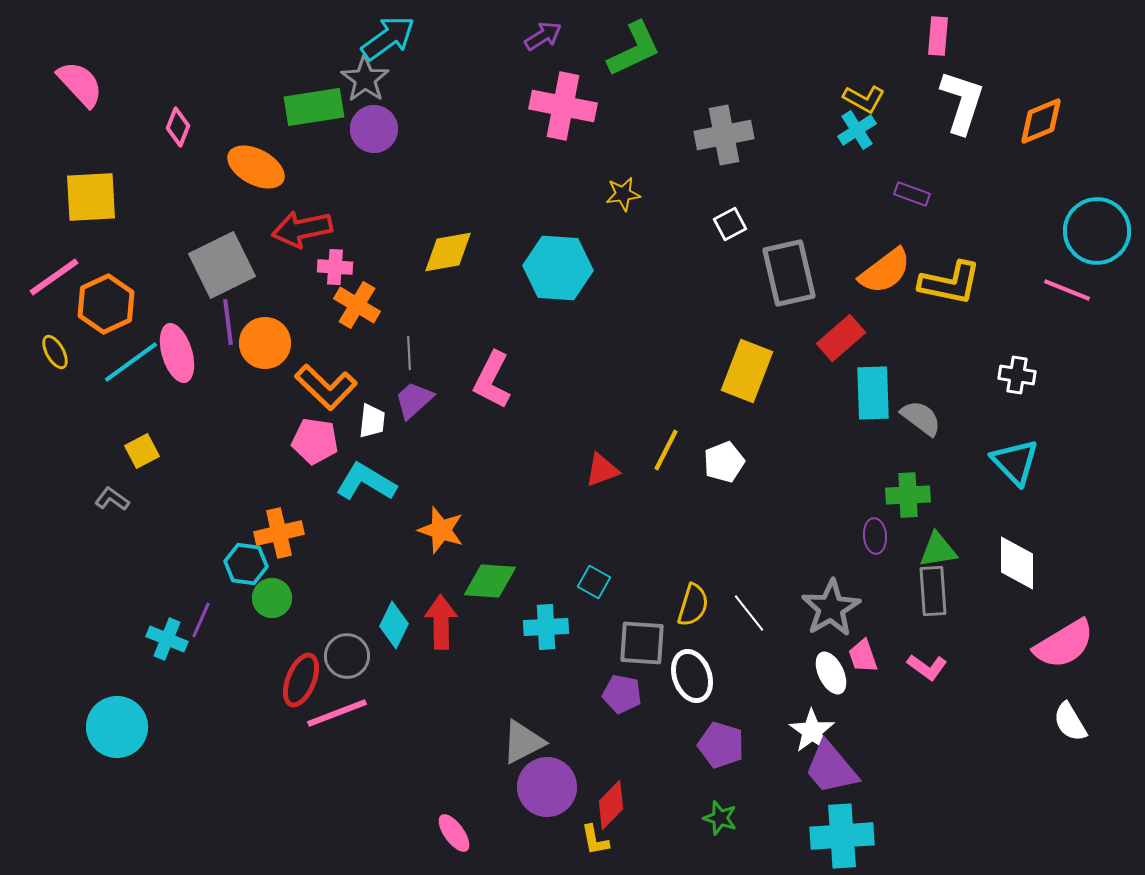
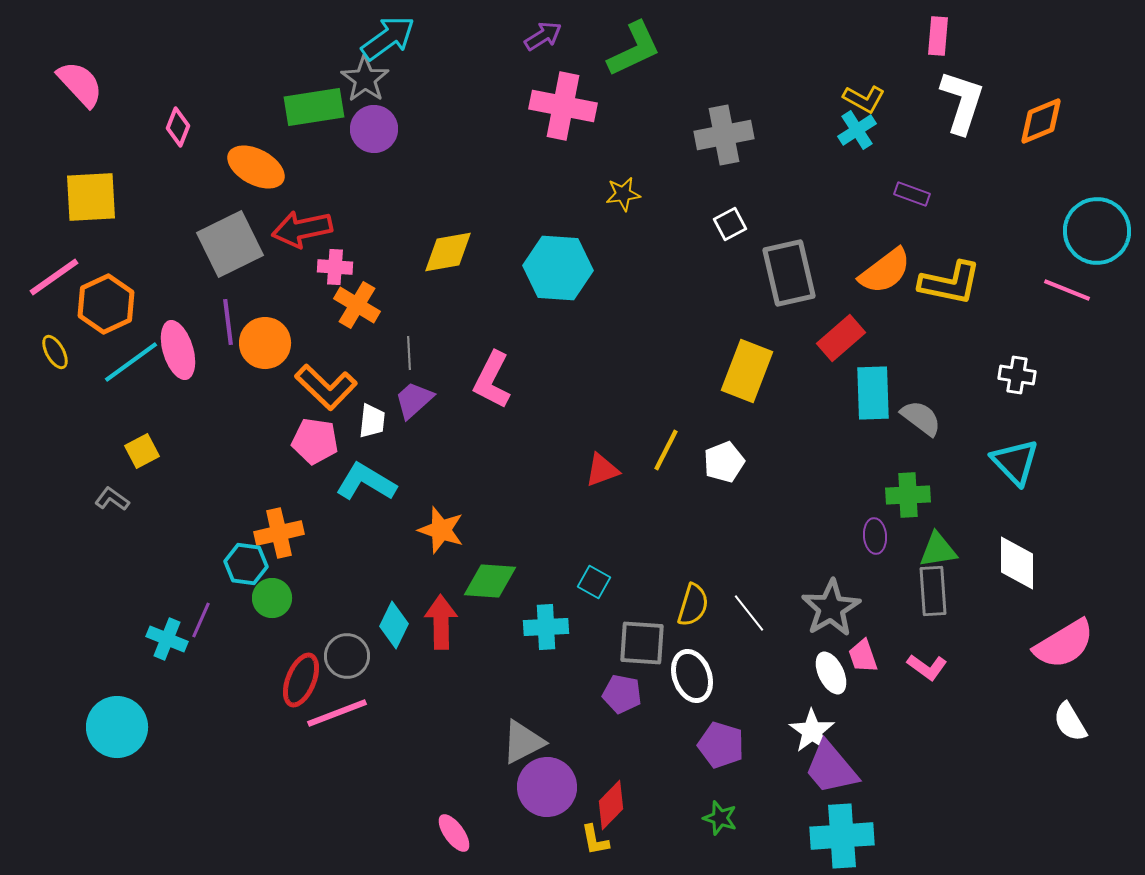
gray square at (222, 265): moved 8 px right, 21 px up
pink ellipse at (177, 353): moved 1 px right, 3 px up
